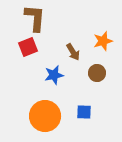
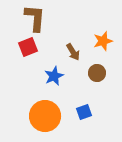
blue star: moved 1 px down; rotated 12 degrees counterclockwise
blue square: rotated 21 degrees counterclockwise
